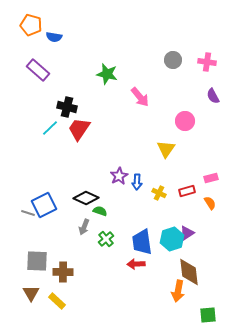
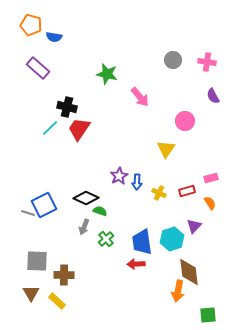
purple rectangle: moved 2 px up
purple triangle: moved 7 px right, 7 px up; rotated 14 degrees counterclockwise
brown cross: moved 1 px right, 3 px down
